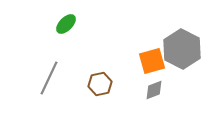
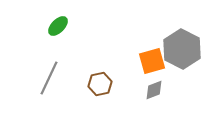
green ellipse: moved 8 px left, 2 px down
